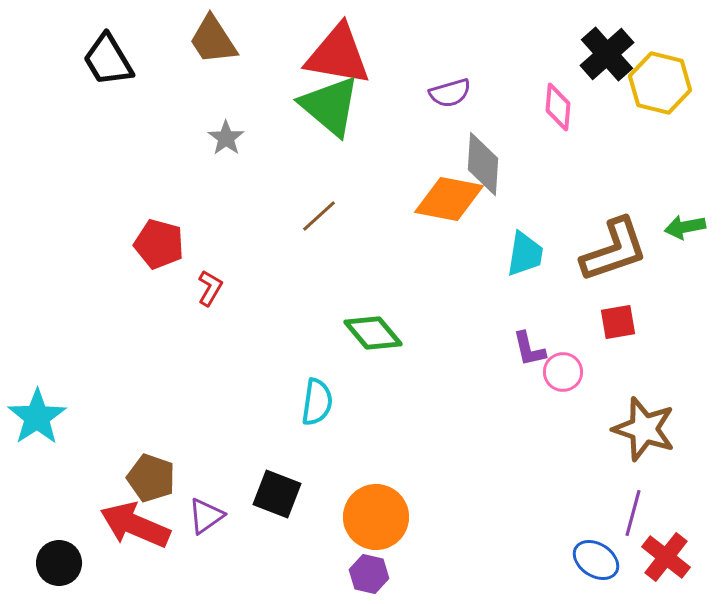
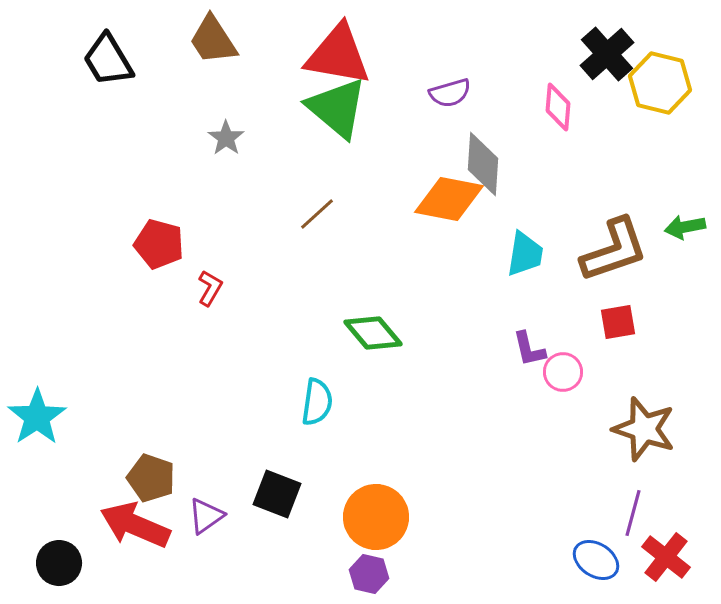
green triangle: moved 7 px right, 2 px down
brown line: moved 2 px left, 2 px up
